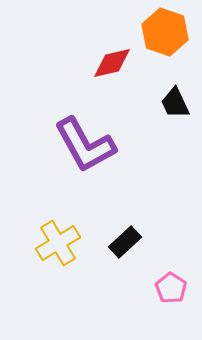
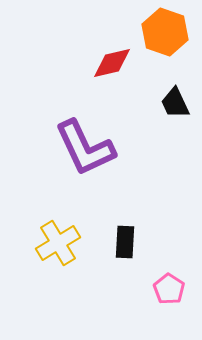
purple L-shape: moved 3 px down; rotated 4 degrees clockwise
black rectangle: rotated 44 degrees counterclockwise
pink pentagon: moved 2 px left, 1 px down
